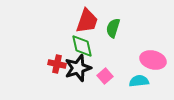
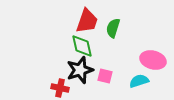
red cross: moved 3 px right, 24 px down
black star: moved 2 px right, 2 px down
pink square: rotated 35 degrees counterclockwise
cyan semicircle: rotated 12 degrees counterclockwise
